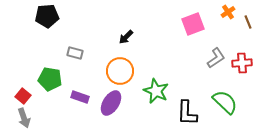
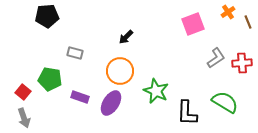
red square: moved 4 px up
green semicircle: rotated 12 degrees counterclockwise
